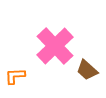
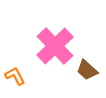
orange L-shape: rotated 65 degrees clockwise
